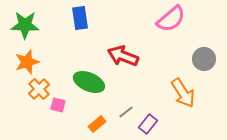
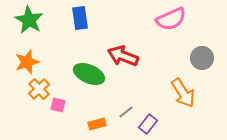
pink semicircle: rotated 16 degrees clockwise
green star: moved 4 px right, 5 px up; rotated 28 degrees clockwise
gray circle: moved 2 px left, 1 px up
green ellipse: moved 8 px up
orange rectangle: rotated 24 degrees clockwise
